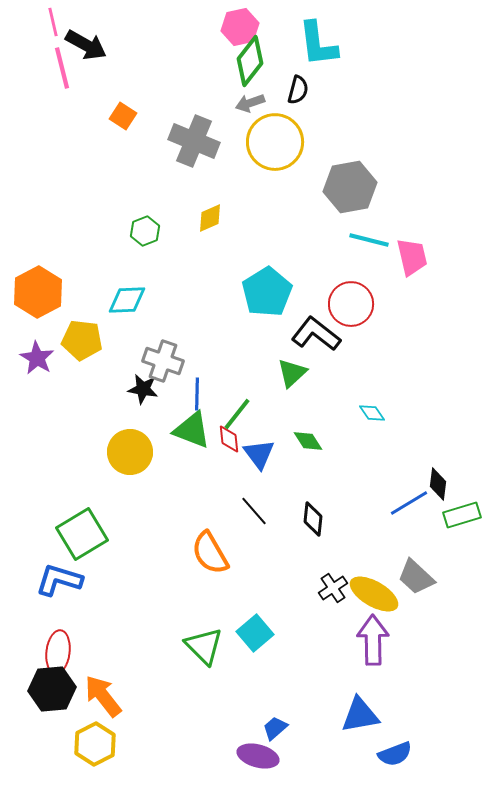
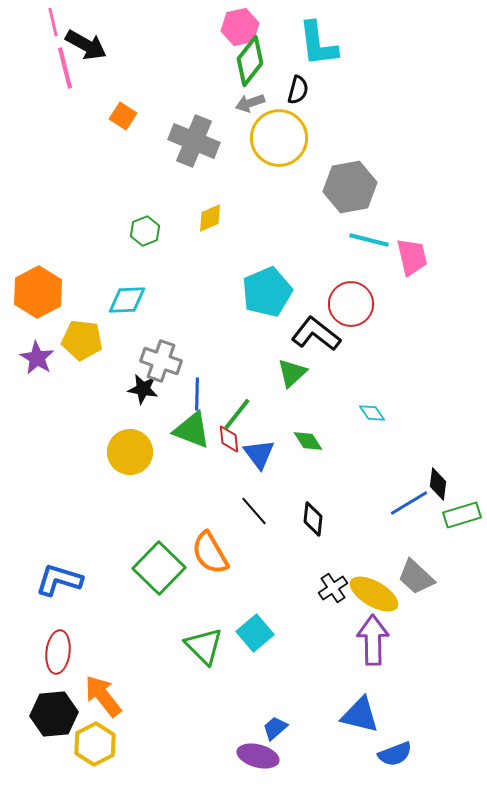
pink line at (62, 68): moved 3 px right
yellow circle at (275, 142): moved 4 px right, 4 px up
cyan pentagon at (267, 292): rotated 9 degrees clockwise
gray cross at (163, 361): moved 2 px left
green square at (82, 534): moved 77 px right, 34 px down; rotated 15 degrees counterclockwise
black hexagon at (52, 689): moved 2 px right, 25 px down
blue triangle at (360, 715): rotated 24 degrees clockwise
